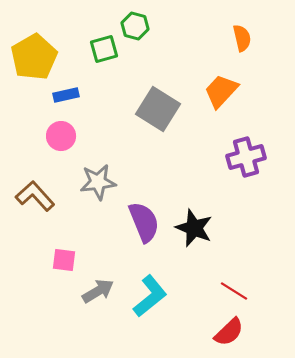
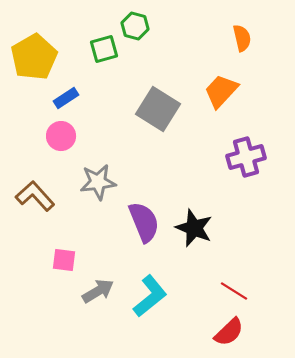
blue rectangle: moved 3 px down; rotated 20 degrees counterclockwise
